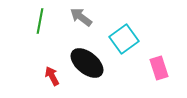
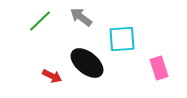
green line: rotated 35 degrees clockwise
cyan square: moved 2 px left; rotated 32 degrees clockwise
red arrow: rotated 144 degrees clockwise
